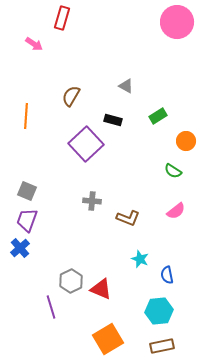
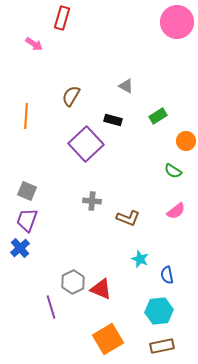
gray hexagon: moved 2 px right, 1 px down
